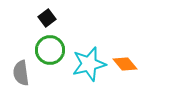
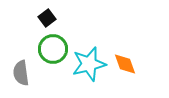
green circle: moved 3 px right, 1 px up
orange diamond: rotated 20 degrees clockwise
